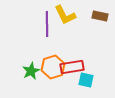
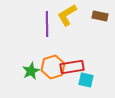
yellow L-shape: moved 2 px right; rotated 85 degrees clockwise
